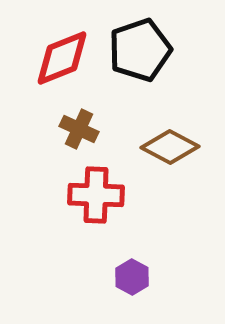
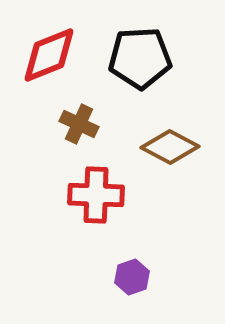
black pentagon: moved 8 px down; rotated 16 degrees clockwise
red diamond: moved 13 px left, 3 px up
brown cross: moved 5 px up
purple hexagon: rotated 12 degrees clockwise
